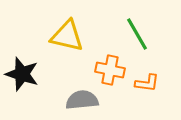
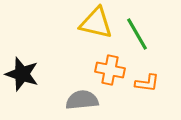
yellow triangle: moved 29 px right, 13 px up
